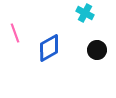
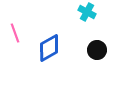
cyan cross: moved 2 px right, 1 px up
